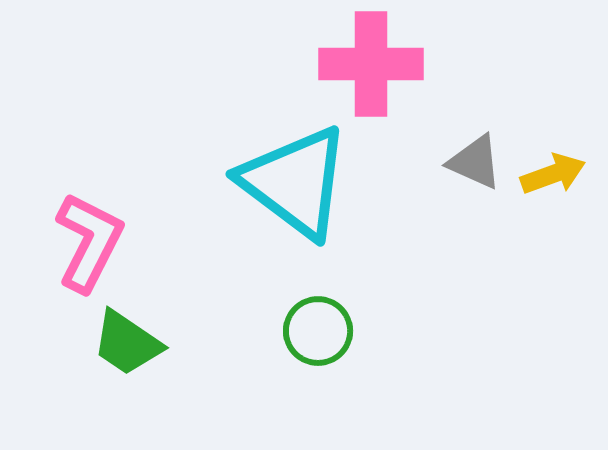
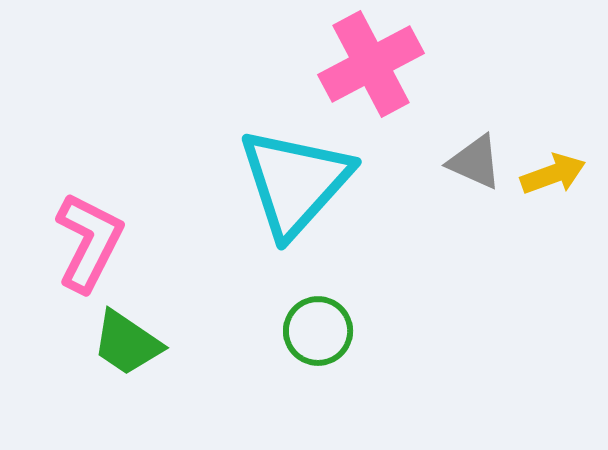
pink cross: rotated 28 degrees counterclockwise
cyan triangle: rotated 35 degrees clockwise
